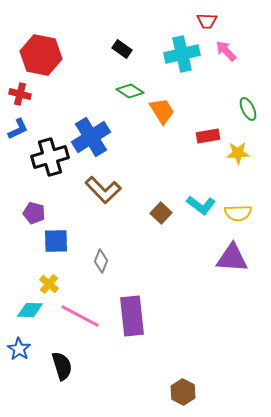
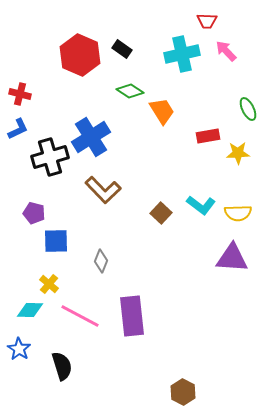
red hexagon: moved 39 px right; rotated 12 degrees clockwise
